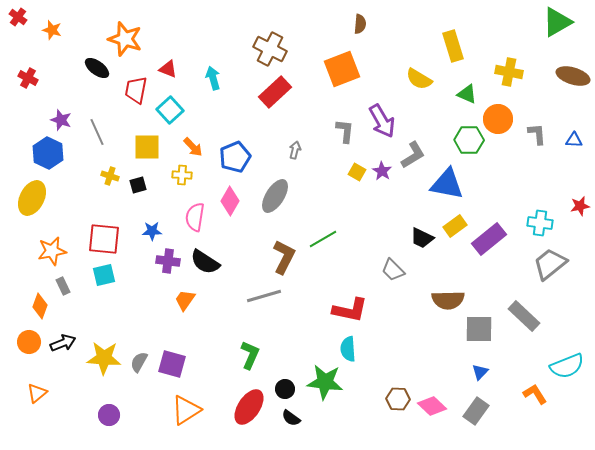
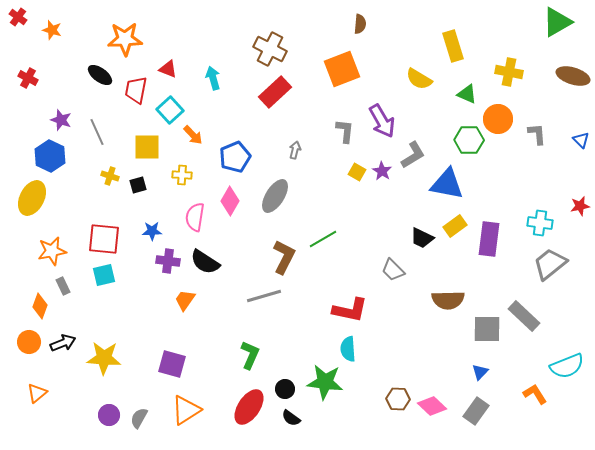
orange star at (125, 39): rotated 20 degrees counterclockwise
black ellipse at (97, 68): moved 3 px right, 7 px down
blue triangle at (574, 140): moved 7 px right; rotated 42 degrees clockwise
orange arrow at (193, 147): moved 12 px up
blue hexagon at (48, 153): moved 2 px right, 3 px down
purple rectangle at (489, 239): rotated 44 degrees counterclockwise
gray square at (479, 329): moved 8 px right
gray semicircle at (139, 362): moved 56 px down
